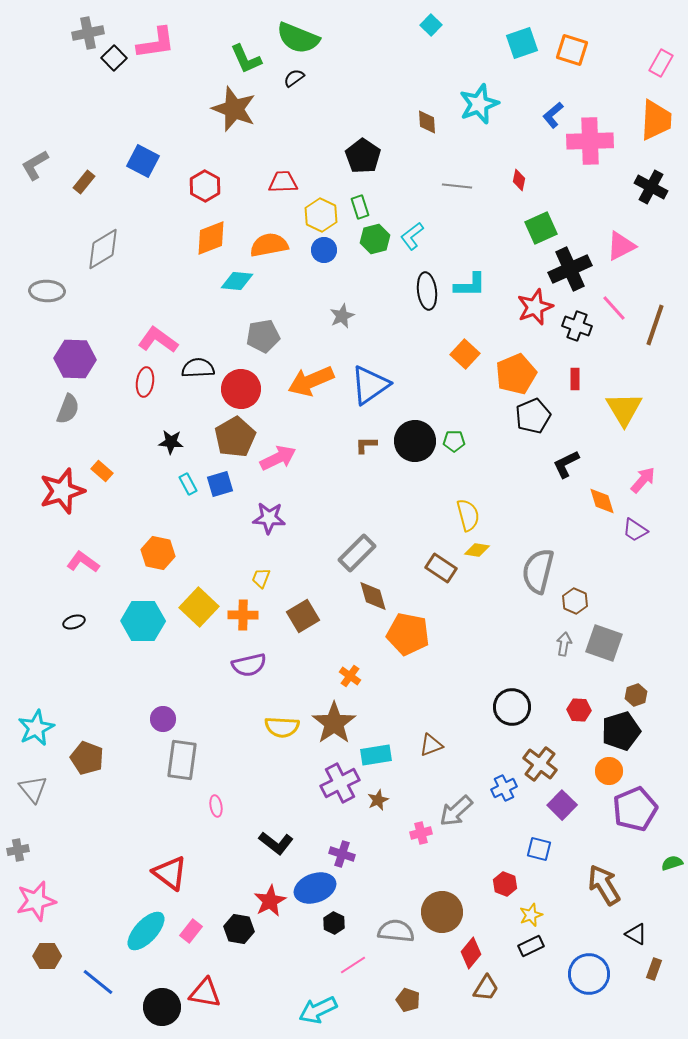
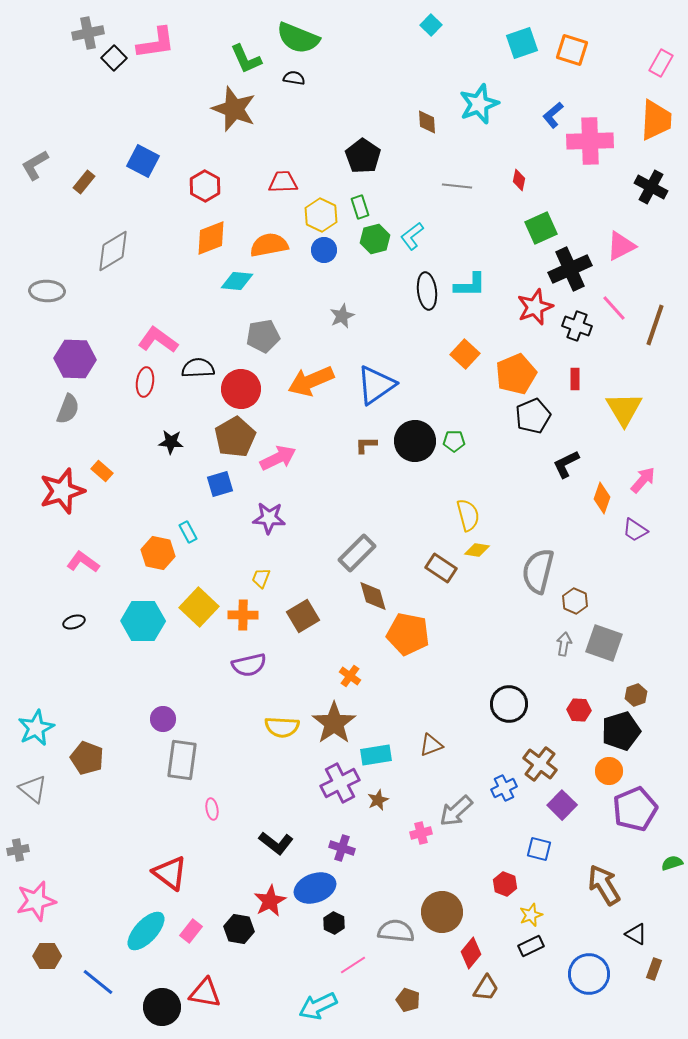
black semicircle at (294, 78): rotated 45 degrees clockwise
gray diamond at (103, 249): moved 10 px right, 2 px down
blue triangle at (370, 385): moved 6 px right
cyan rectangle at (188, 484): moved 48 px down
orange diamond at (602, 501): moved 3 px up; rotated 36 degrees clockwise
black circle at (512, 707): moved 3 px left, 3 px up
gray triangle at (33, 789): rotated 12 degrees counterclockwise
pink ellipse at (216, 806): moved 4 px left, 3 px down
purple cross at (342, 854): moved 6 px up
cyan arrow at (318, 1010): moved 4 px up
